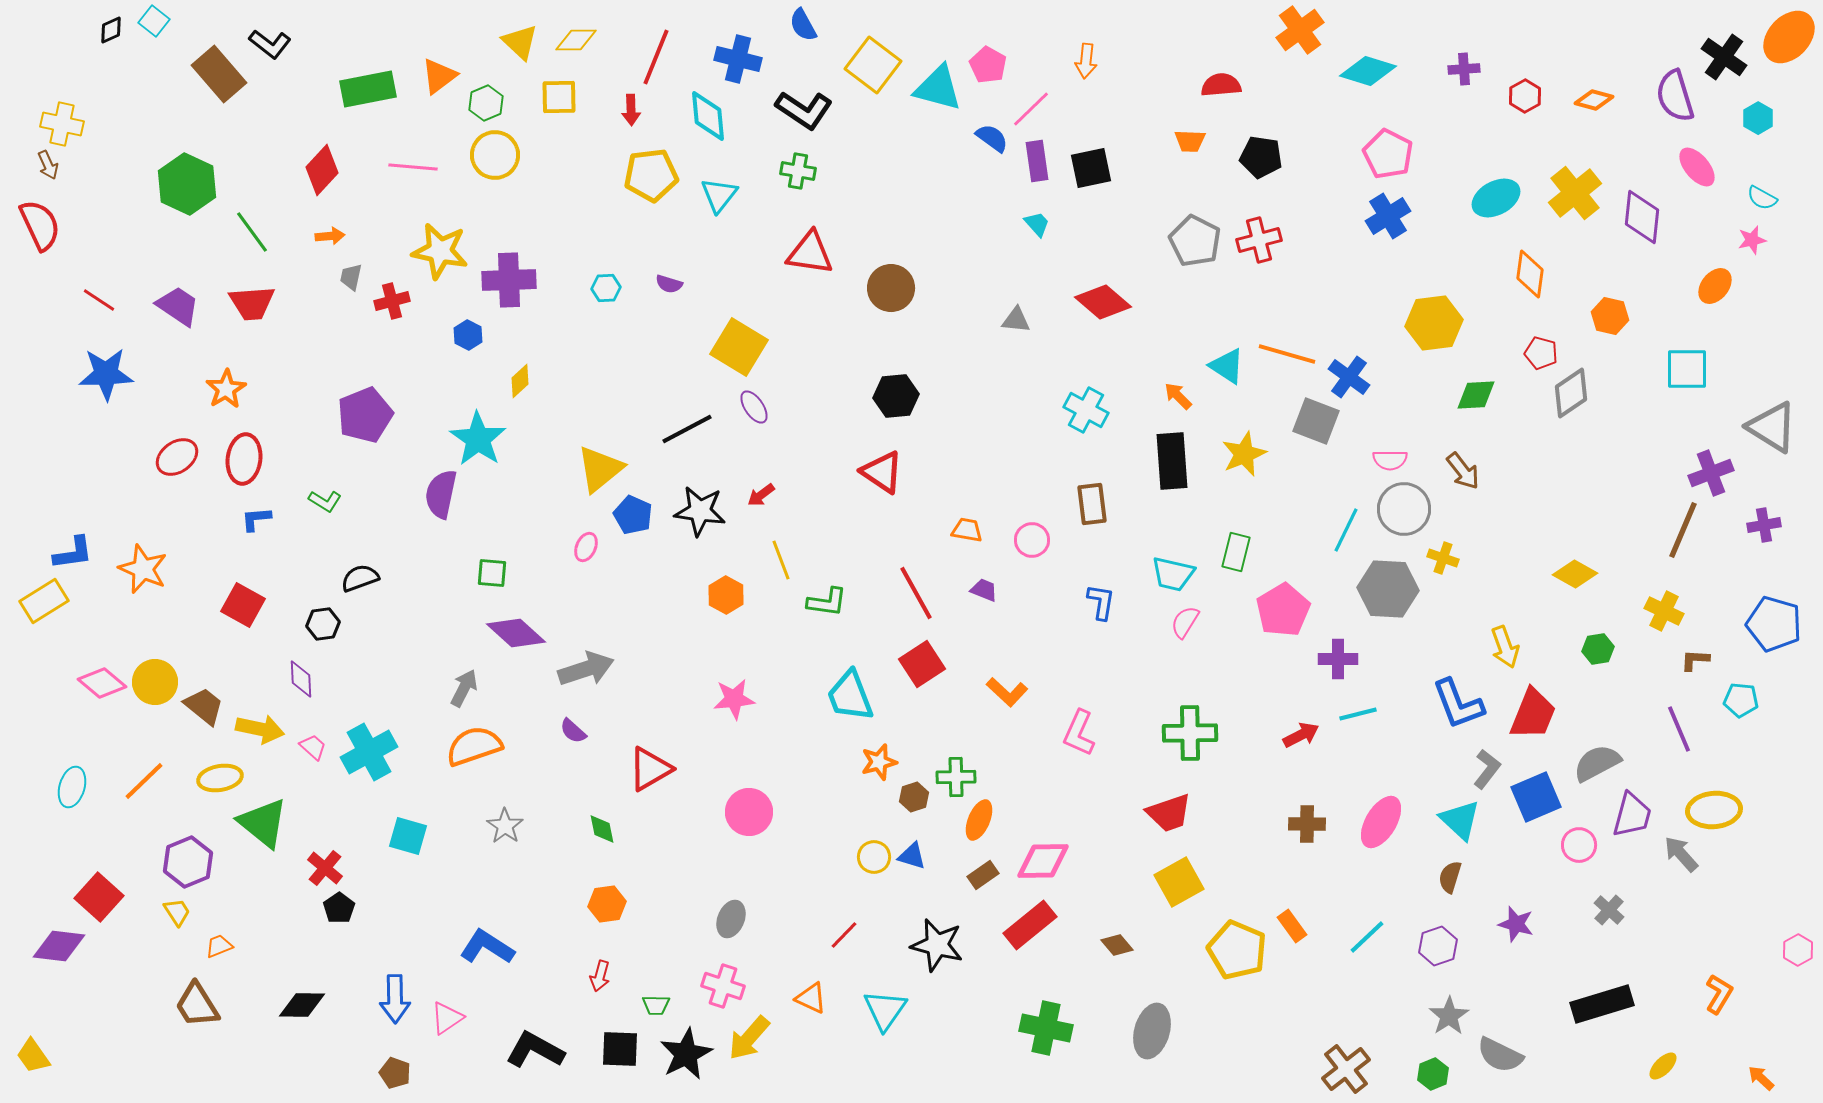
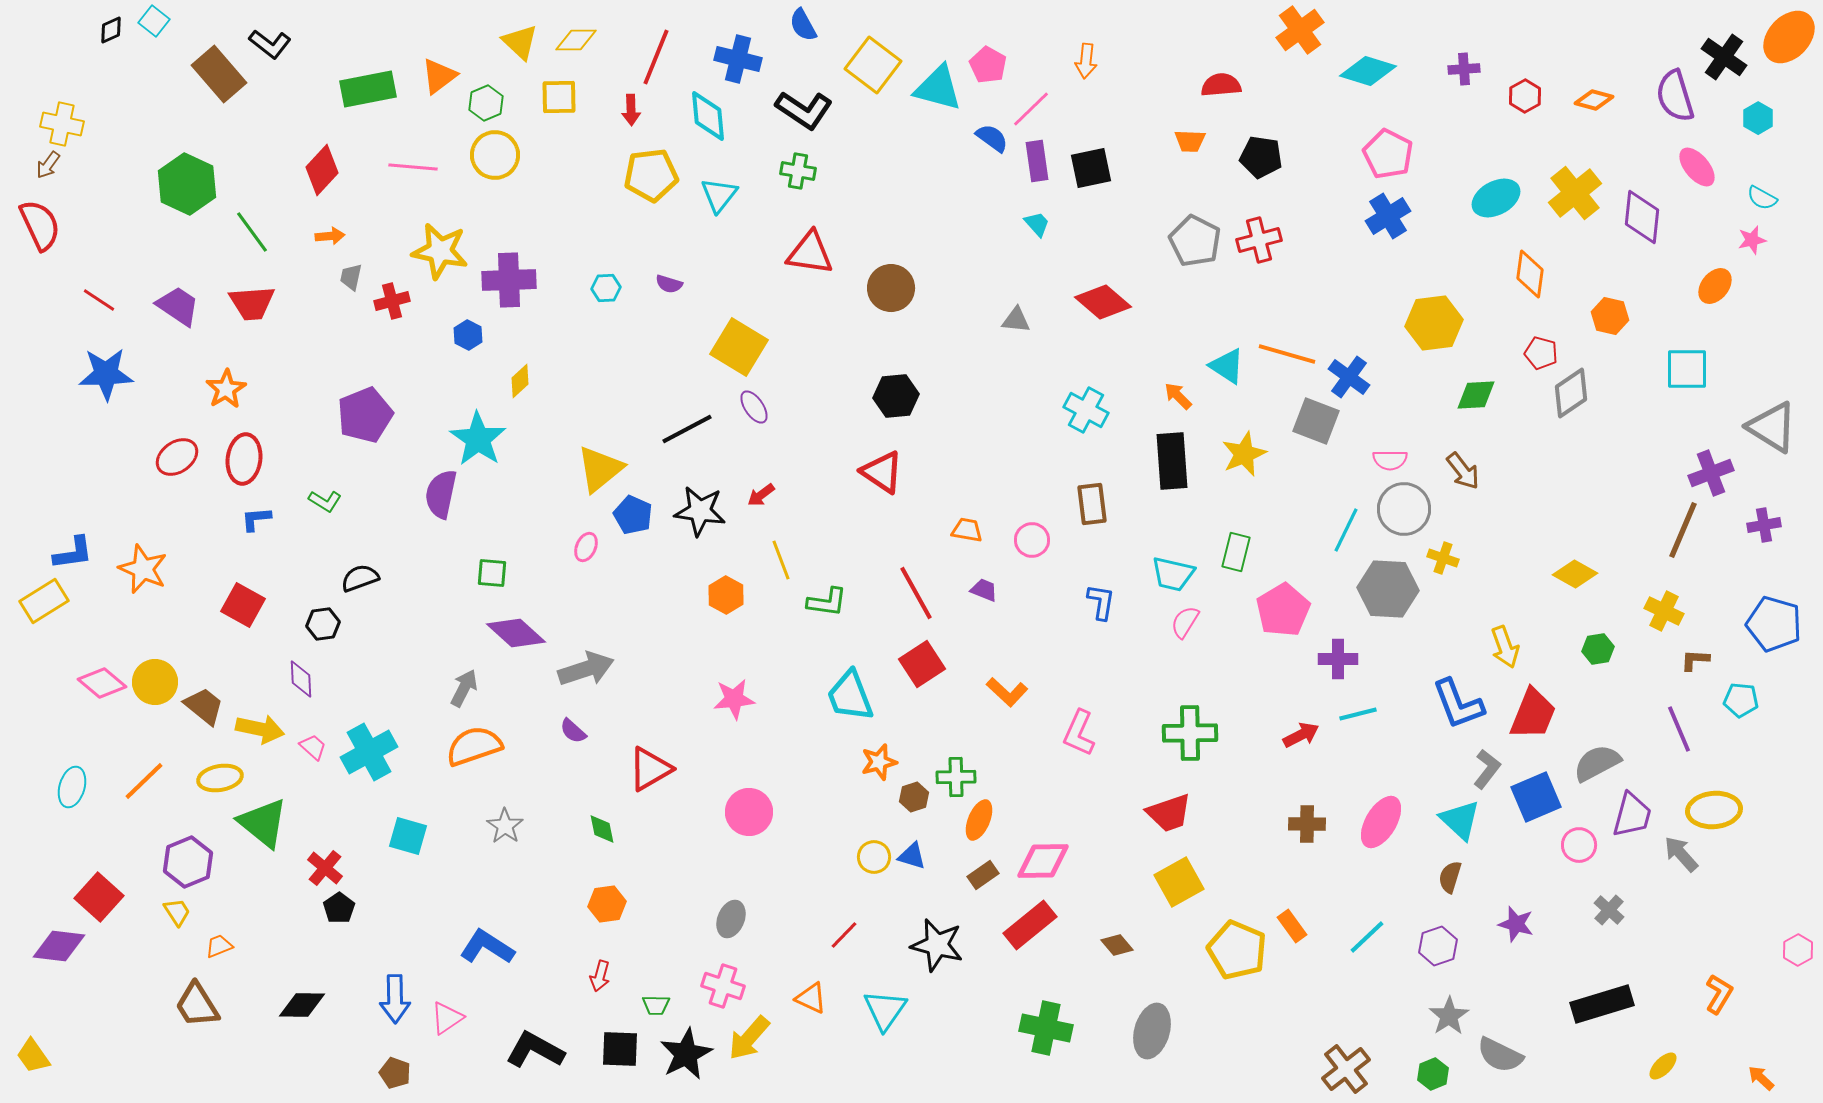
brown arrow at (48, 165): rotated 60 degrees clockwise
